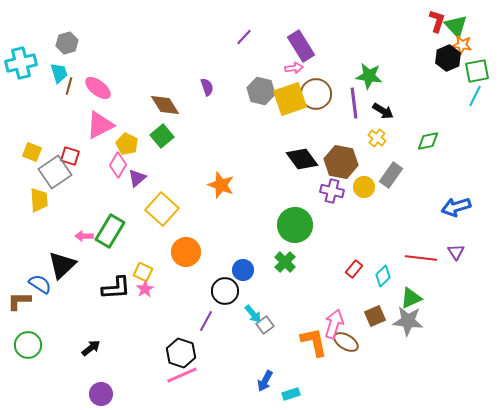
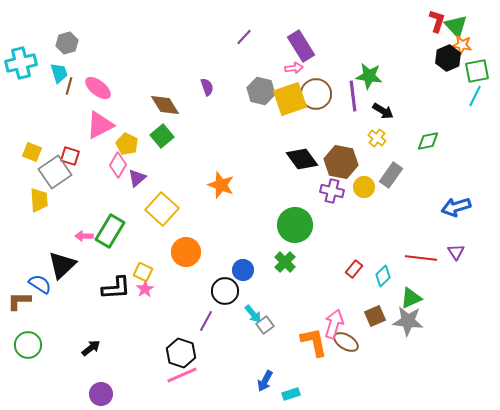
purple line at (354, 103): moved 1 px left, 7 px up
